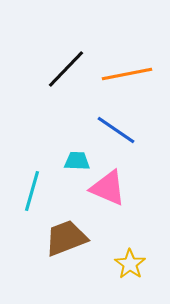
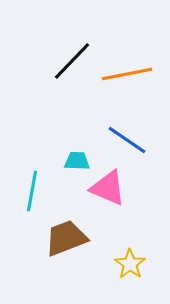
black line: moved 6 px right, 8 px up
blue line: moved 11 px right, 10 px down
cyan line: rotated 6 degrees counterclockwise
